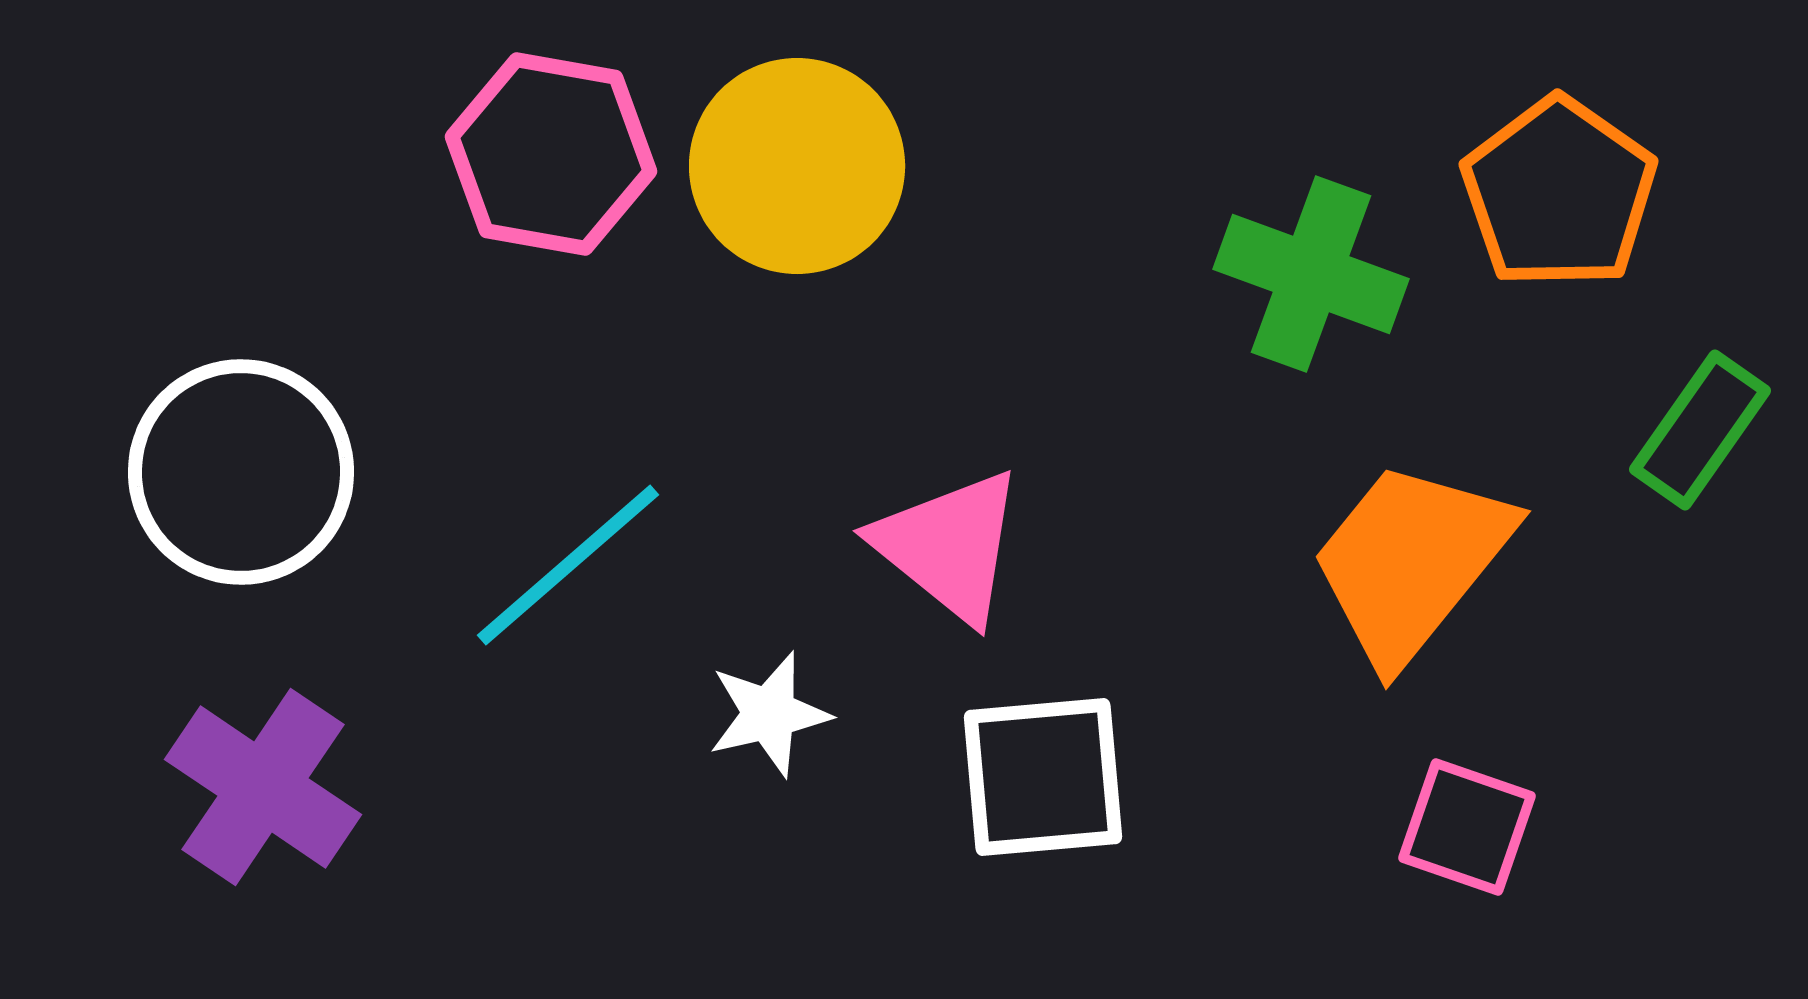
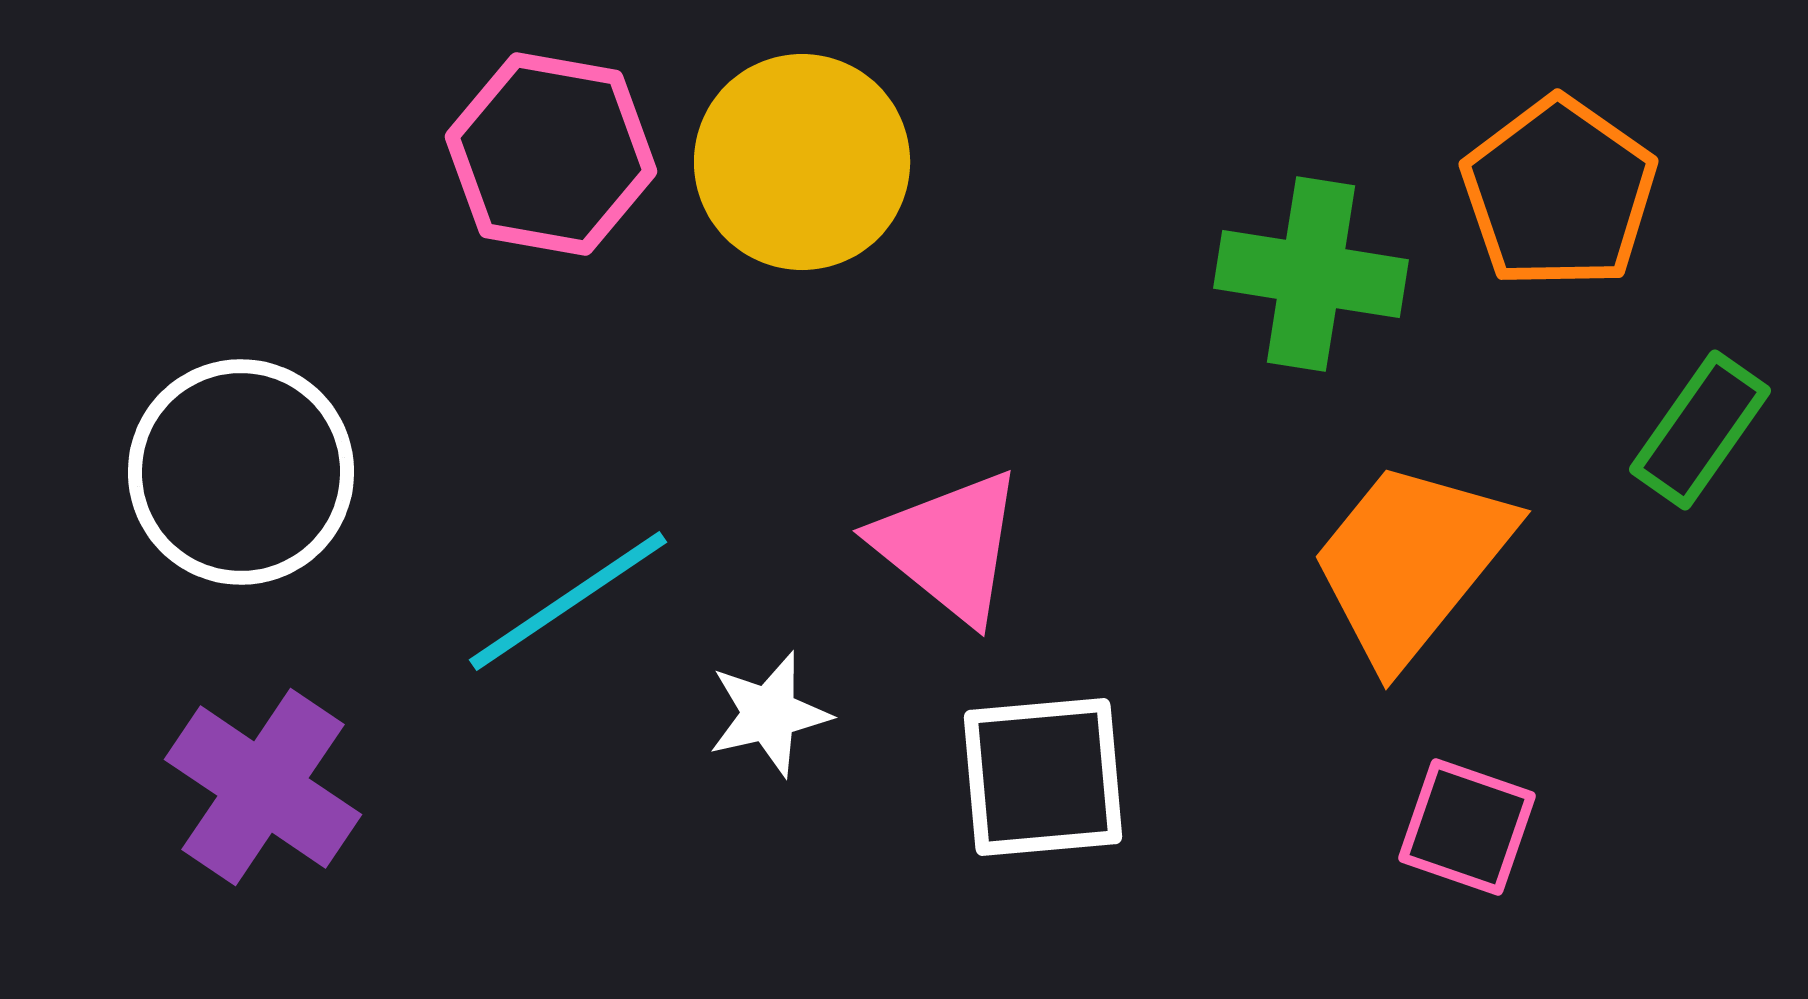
yellow circle: moved 5 px right, 4 px up
green cross: rotated 11 degrees counterclockwise
cyan line: moved 36 px down; rotated 7 degrees clockwise
